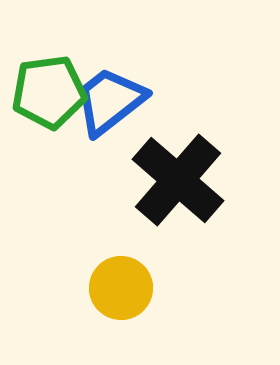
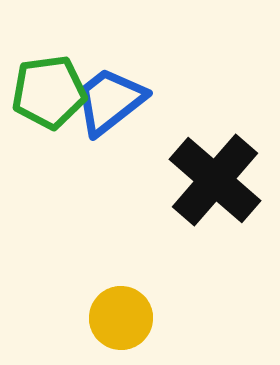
black cross: moved 37 px right
yellow circle: moved 30 px down
